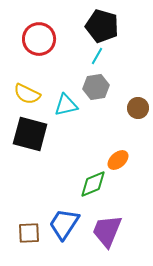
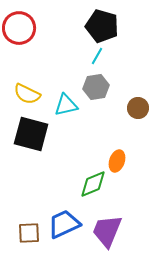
red circle: moved 20 px left, 11 px up
black square: moved 1 px right
orange ellipse: moved 1 px left, 1 px down; rotated 30 degrees counterclockwise
blue trapezoid: rotated 32 degrees clockwise
